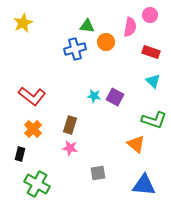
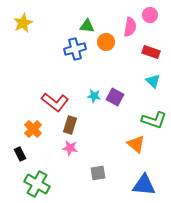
red L-shape: moved 23 px right, 6 px down
black rectangle: rotated 40 degrees counterclockwise
